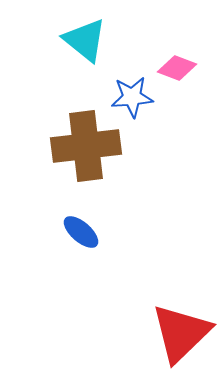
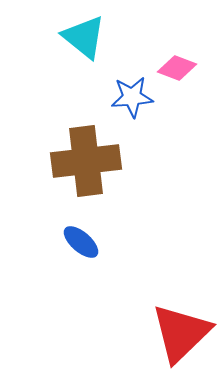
cyan triangle: moved 1 px left, 3 px up
brown cross: moved 15 px down
blue ellipse: moved 10 px down
